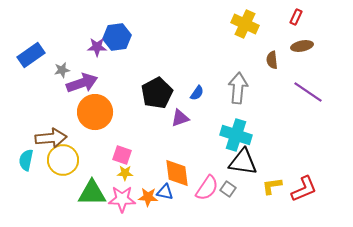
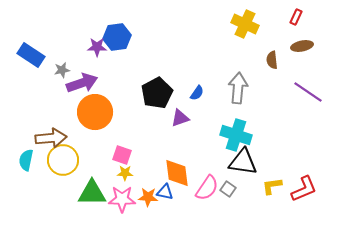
blue rectangle: rotated 68 degrees clockwise
